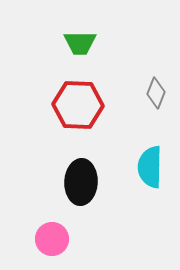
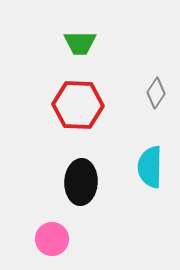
gray diamond: rotated 12 degrees clockwise
